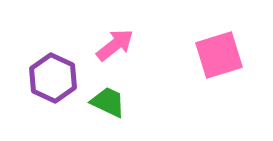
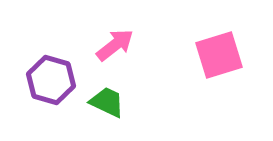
purple hexagon: moved 2 px left, 2 px down; rotated 9 degrees counterclockwise
green trapezoid: moved 1 px left
